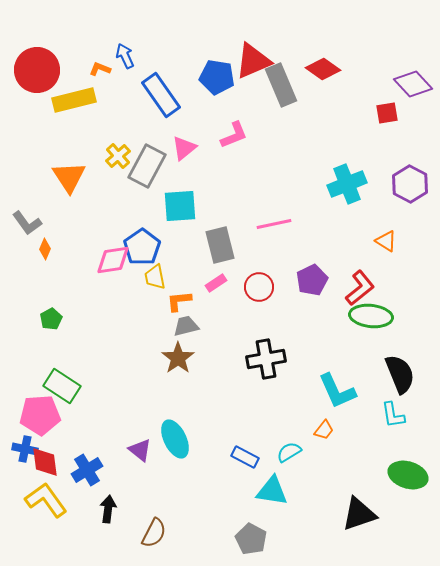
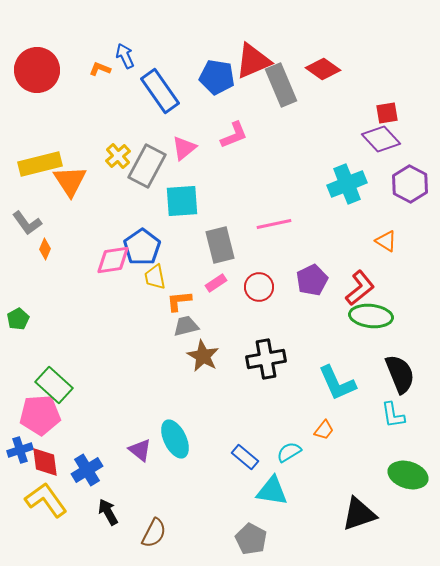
purple diamond at (413, 84): moved 32 px left, 55 px down
blue rectangle at (161, 95): moved 1 px left, 4 px up
yellow rectangle at (74, 100): moved 34 px left, 64 px down
orange triangle at (69, 177): moved 1 px right, 4 px down
cyan square at (180, 206): moved 2 px right, 5 px up
green pentagon at (51, 319): moved 33 px left
brown star at (178, 358): moved 25 px right, 2 px up; rotated 8 degrees counterclockwise
green rectangle at (62, 386): moved 8 px left, 1 px up; rotated 9 degrees clockwise
cyan L-shape at (337, 391): moved 8 px up
blue cross at (25, 449): moved 5 px left, 1 px down; rotated 30 degrees counterclockwise
blue rectangle at (245, 457): rotated 12 degrees clockwise
black arrow at (108, 509): moved 3 px down; rotated 36 degrees counterclockwise
